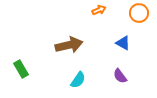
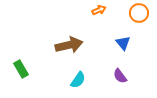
blue triangle: rotated 21 degrees clockwise
